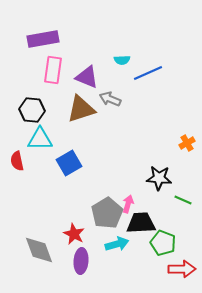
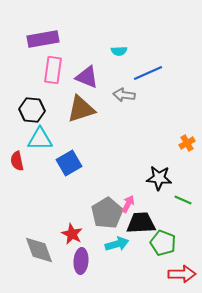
cyan semicircle: moved 3 px left, 9 px up
gray arrow: moved 14 px right, 4 px up; rotated 15 degrees counterclockwise
pink arrow: rotated 12 degrees clockwise
red star: moved 2 px left
red arrow: moved 5 px down
